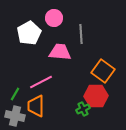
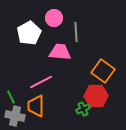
gray line: moved 5 px left, 2 px up
green line: moved 4 px left, 3 px down; rotated 56 degrees counterclockwise
